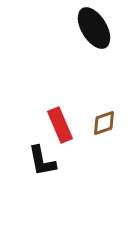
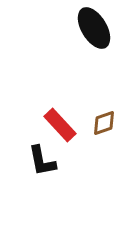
red rectangle: rotated 20 degrees counterclockwise
